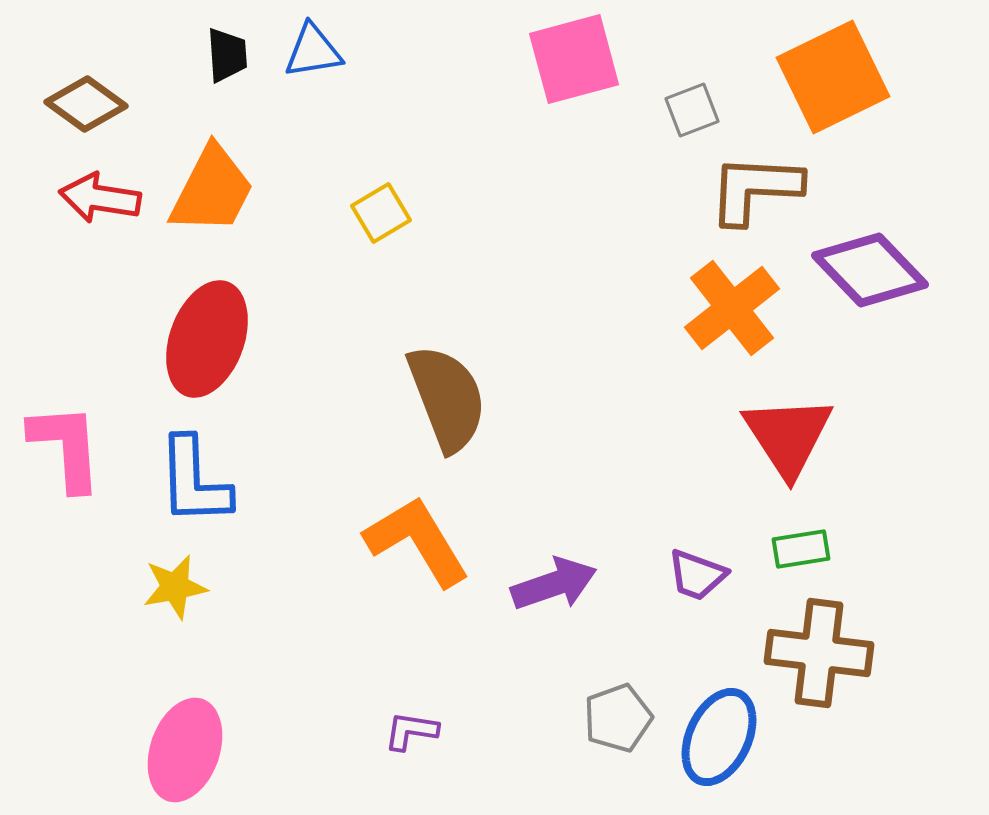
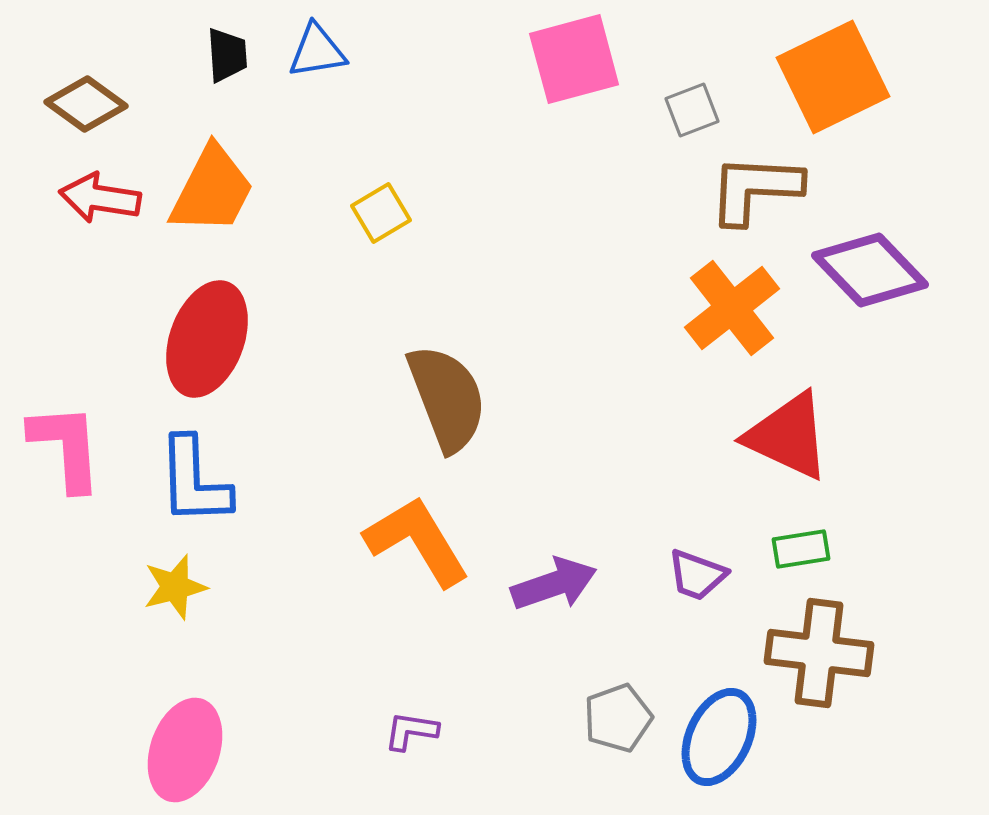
blue triangle: moved 4 px right
red triangle: rotated 32 degrees counterclockwise
yellow star: rotated 4 degrees counterclockwise
